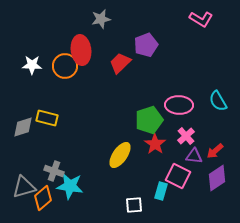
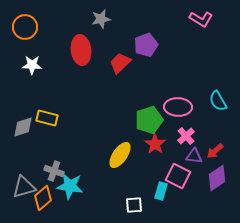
orange circle: moved 40 px left, 39 px up
pink ellipse: moved 1 px left, 2 px down
